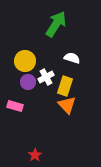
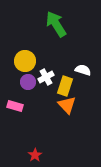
green arrow: rotated 64 degrees counterclockwise
white semicircle: moved 11 px right, 12 px down
